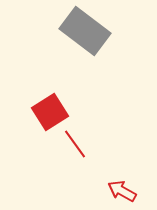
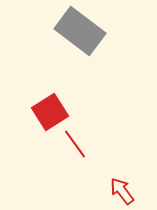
gray rectangle: moved 5 px left
red arrow: rotated 24 degrees clockwise
